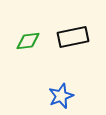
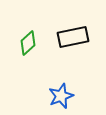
green diamond: moved 2 px down; rotated 35 degrees counterclockwise
